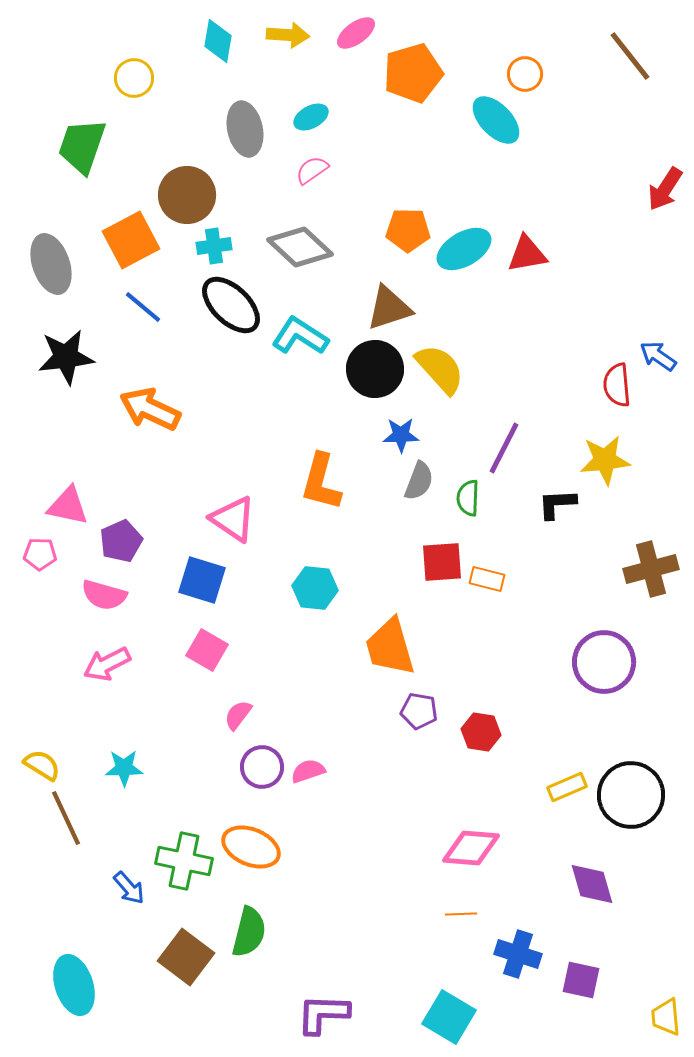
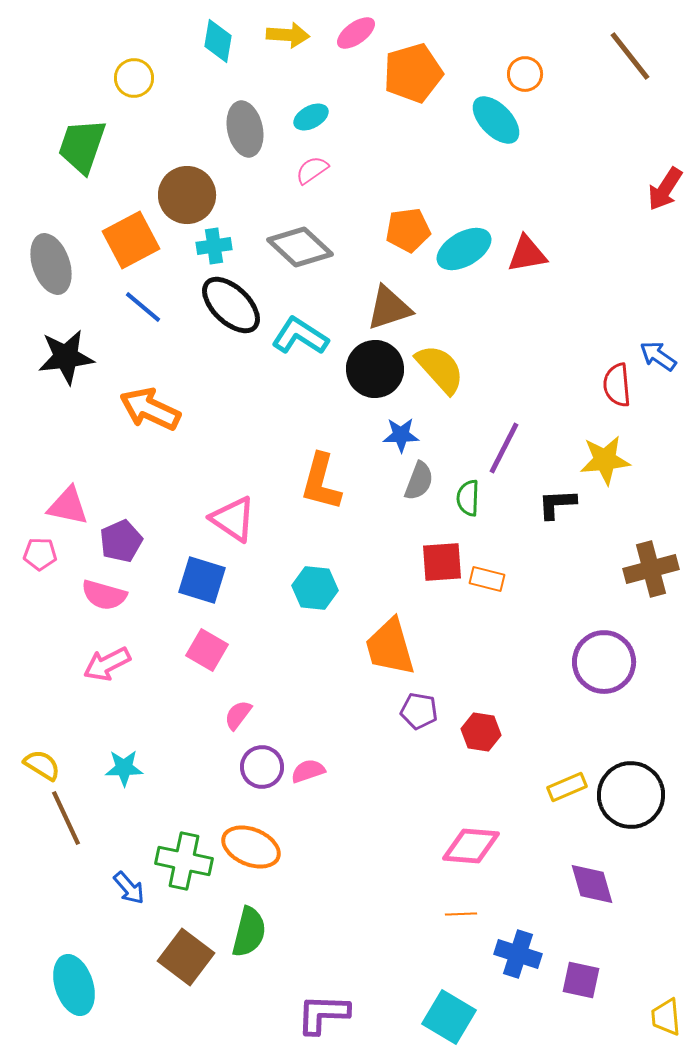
orange pentagon at (408, 230): rotated 9 degrees counterclockwise
pink diamond at (471, 848): moved 2 px up
